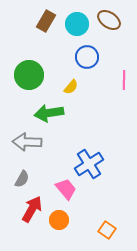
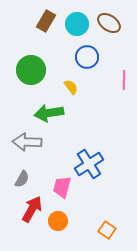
brown ellipse: moved 3 px down
green circle: moved 2 px right, 5 px up
yellow semicircle: rotated 77 degrees counterclockwise
pink trapezoid: moved 4 px left, 2 px up; rotated 125 degrees counterclockwise
orange circle: moved 1 px left, 1 px down
